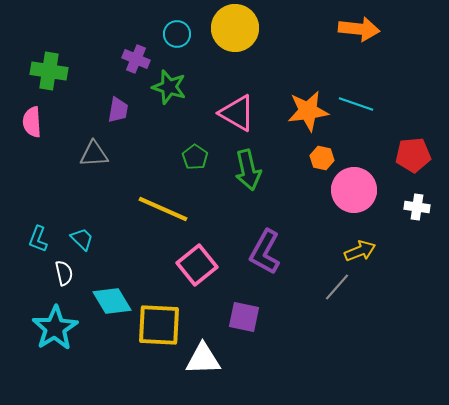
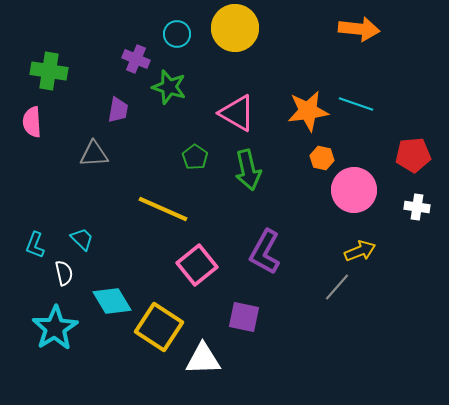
cyan L-shape: moved 3 px left, 6 px down
yellow square: moved 2 px down; rotated 30 degrees clockwise
